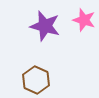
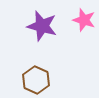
purple star: moved 3 px left
